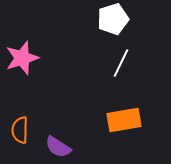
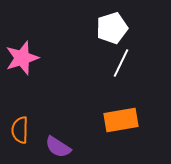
white pentagon: moved 1 px left, 9 px down
orange rectangle: moved 3 px left
